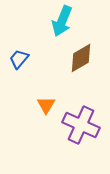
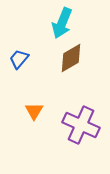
cyan arrow: moved 2 px down
brown diamond: moved 10 px left
orange triangle: moved 12 px left, 6 px down
